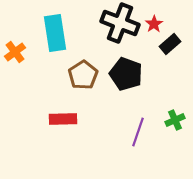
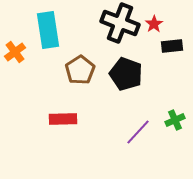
cyan rectangle: moved 7 px left, 3 px up
black rectangle: moved 2 px right, 2 px down; rotated 35 degrees clockwise
brown pentagon: moved 3 px left, 5 px up
purple line: rotated 24 degrees clockwise
